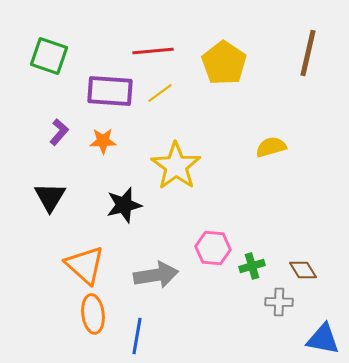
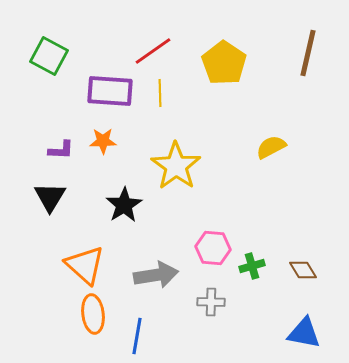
red line: rotated 30 degrees counterclockwise
green square: rotated 9 degrees clockwise
yellow line: rotated 56 degrees counterclockwise
purple L-shape: moved 2 px right, 18 px down; rotated 52 degrees clockwise
yellow semicircle: rotated 12 degrees counterclockwise
black star: rotated 18 degrees counterclockwise
gray cross: moved 68 px left
blue triangle: moved 19 px left, 6 px up
